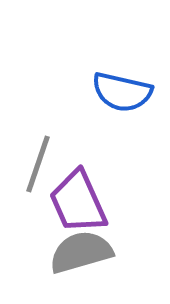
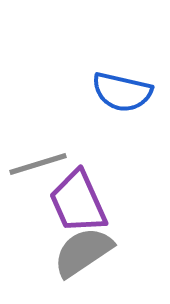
gray line: rotated 54 degrees clockwise
gray semicircle: moved 2 px right; rotated 18 degrees counterclockwise
